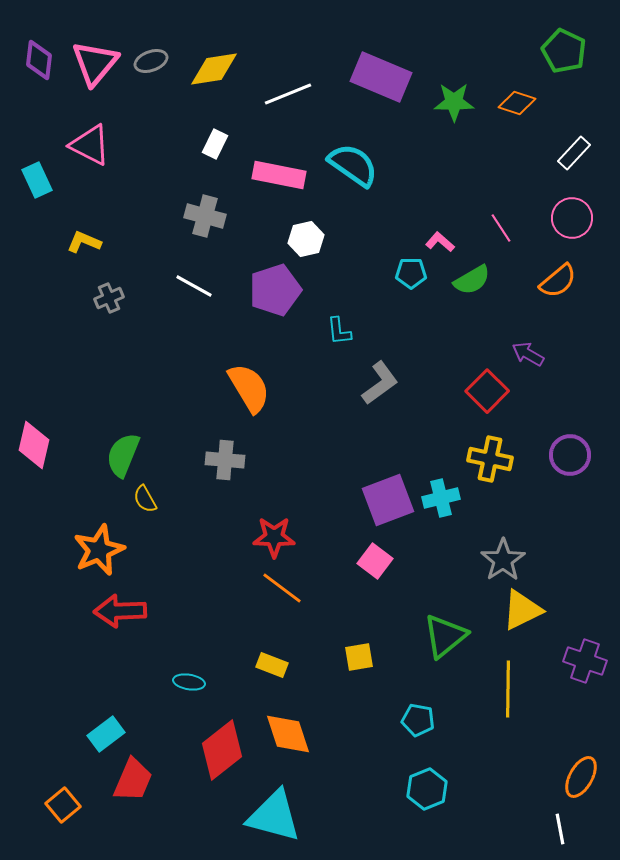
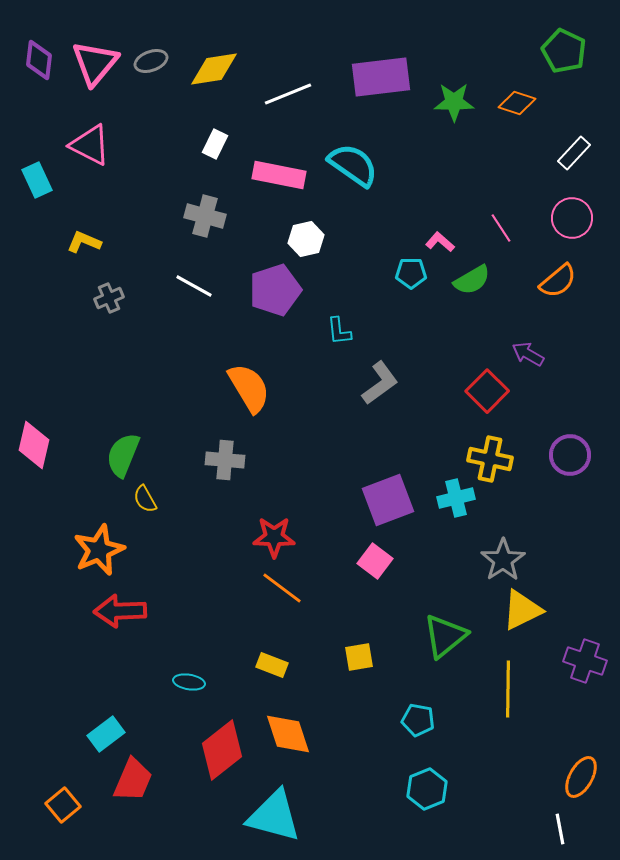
purple rectangle at (381, 77): rotated 30 degrees counterclockwise
cyan cross at (441, 498): moved 15 px right
